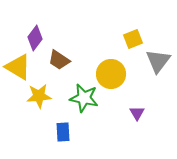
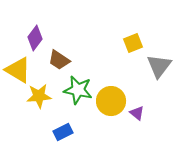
yellow square: moved 4 px down
gray triangle: moved 1 px right, 5 px down
yellow triangle: moved 3 px down
yellow circle: moved 27 px down
green star: moved 6 px left, 8 px up
purple triangle: rotated 21 degrees counterclockwise
blue rectangle: rotated 66 degrees clockwise
